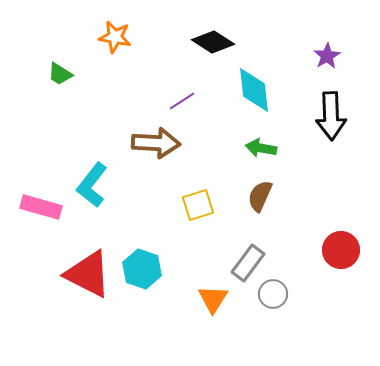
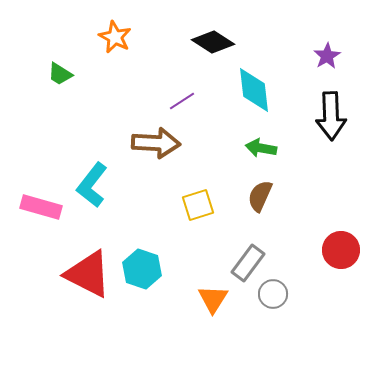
orange star: rotated 16 degrees clockwise
